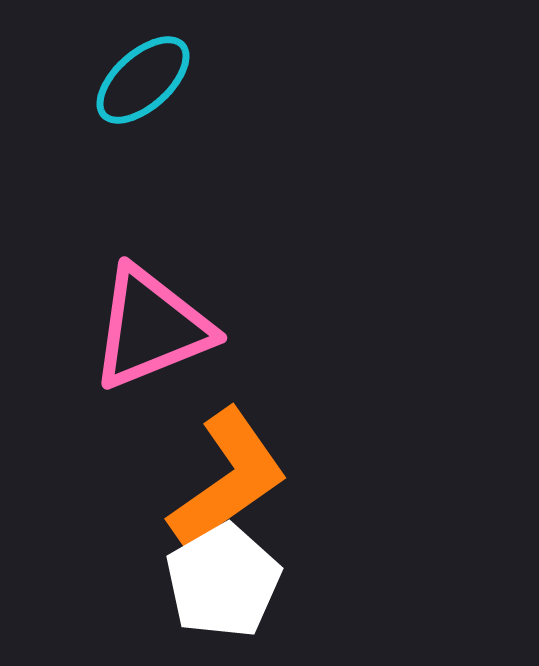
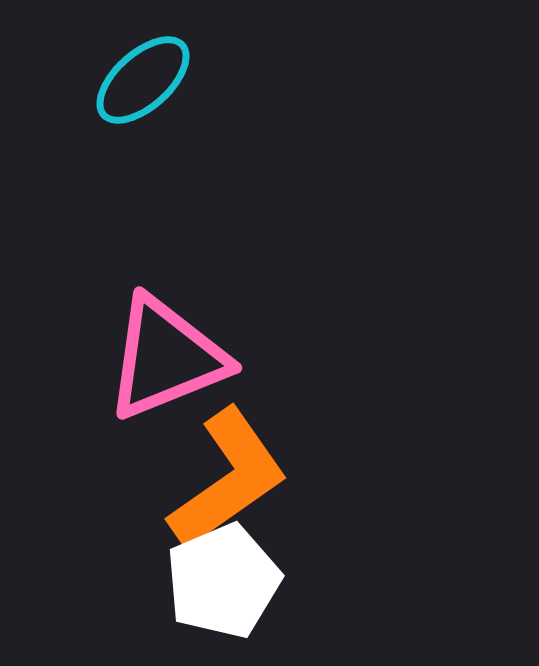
pink triangle: moved 15 px right, 30 px down
white pentagon: rotated 7 degrees clockwise
